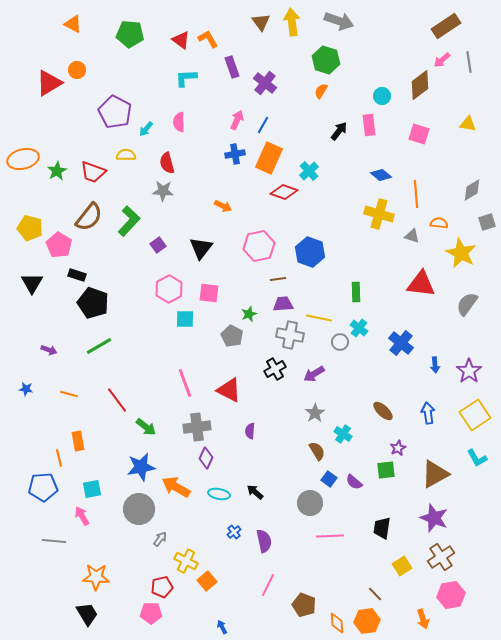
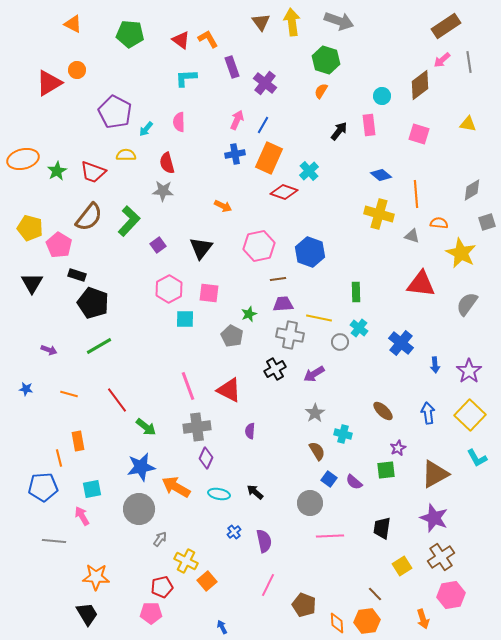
pink line at (185, 383): moved 3 px right, 3 px down
yellow square at (475, 415): moved 5 px left; rotated 12 degrees counterclockwise
cyan cross at (343, 434): rotated 18 degrees counterclockwise
